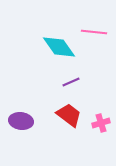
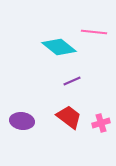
cyan diamond: rotated 16 degrees counterclockwise
purple line: moved 1 px right, 1 px up
red trapezoid: moved 2 px down
purple ellipse: moved 1 px right
